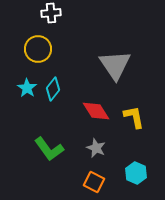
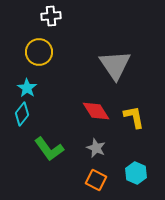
white cross: moved 3 px down
yellow circle: moved 1 px right, 3 px down
cyan diamond: moved 31 px left, 25 px down
orange square: moved 2 px right, 2 px up
